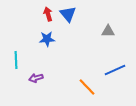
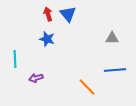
gray triangle: moved 4 px right, 7 px down
blue star: rotated 21 degrees clockwise
cyan line: moved 1 px left, 1 px up
blue line: rotated 20 degrees clockwise
